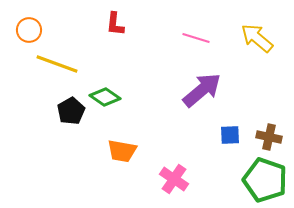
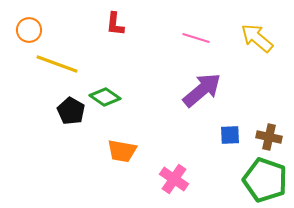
black pentagon: rotated 12 degrees counterclockwise
